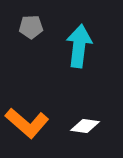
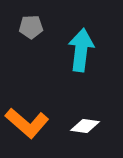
cyan arrow: moved 2 px right, 4 px down
